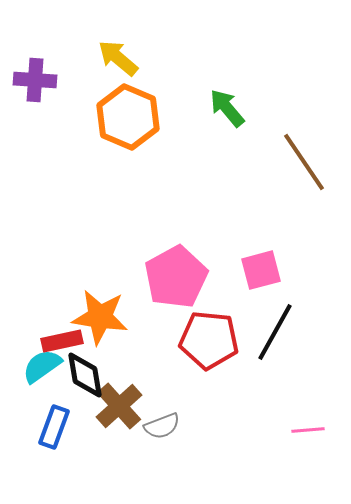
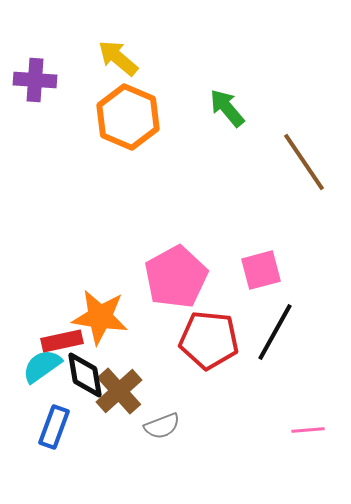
brown cross: moved 15 px up
